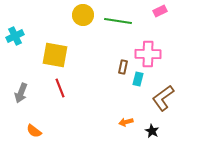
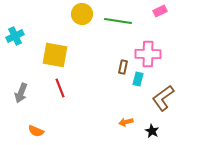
yellow circle: moved 1 px left, 1 px up
orange semicircle: moved 2 px right; rotated 14 degrees counterclockwise
